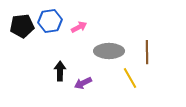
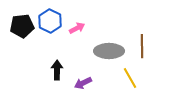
blue hexagon: rotated 25 degrees counterclockwise
pink arrow: moved 2 px left, 1 px down
brown line: moved 5 px left, 6 px up
black arrow: moved 3 px left, 1 px up
